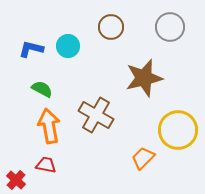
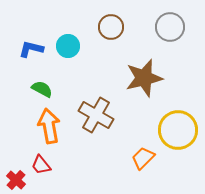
red trapezoid: moved 5 px left; rotated 140 degrees counterclockwise
